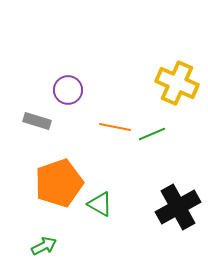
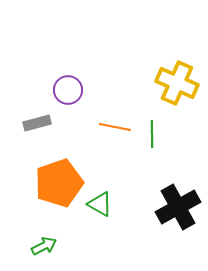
gray rectangle: moved 2 px down; rotated 32 degrees counterclockwise
green line: rotated 68 degrees counterclockwise
